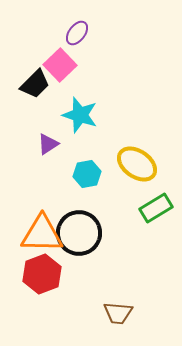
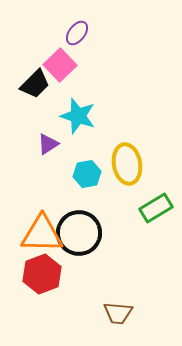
cyan star: moved 2 px left, 1 px down
yellow ellipse: moved 10 px left; rotated 45 degrees clockwise
